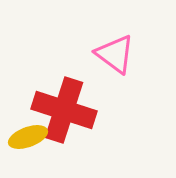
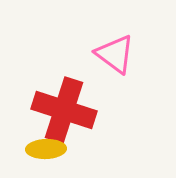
yellow ellipse: moved 18 px right, 12 px down; rotated 18 degrees clockwise
